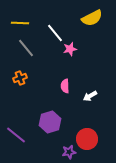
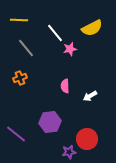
yellow semicircle: moved 10 px down
yellow line: moved 1 px left, 3 px up
purple hexagon: rotated 10 degrees clockwise
purple line: moved 1 px up
